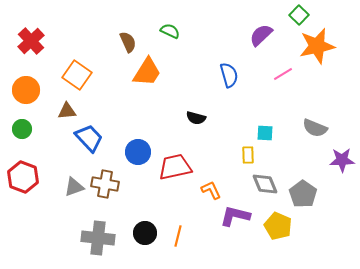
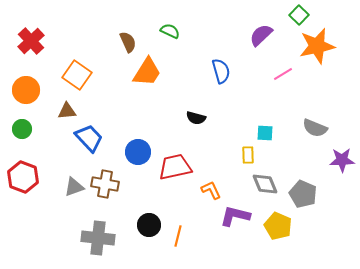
blue semicircle: moved 8 px left, 4 px up
gray pentagon: rotated 12 degrees counterclockwise
black circle: moved 4 px right, 8 px up
